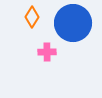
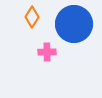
blue circle: moved 1 px right, 1 px down
